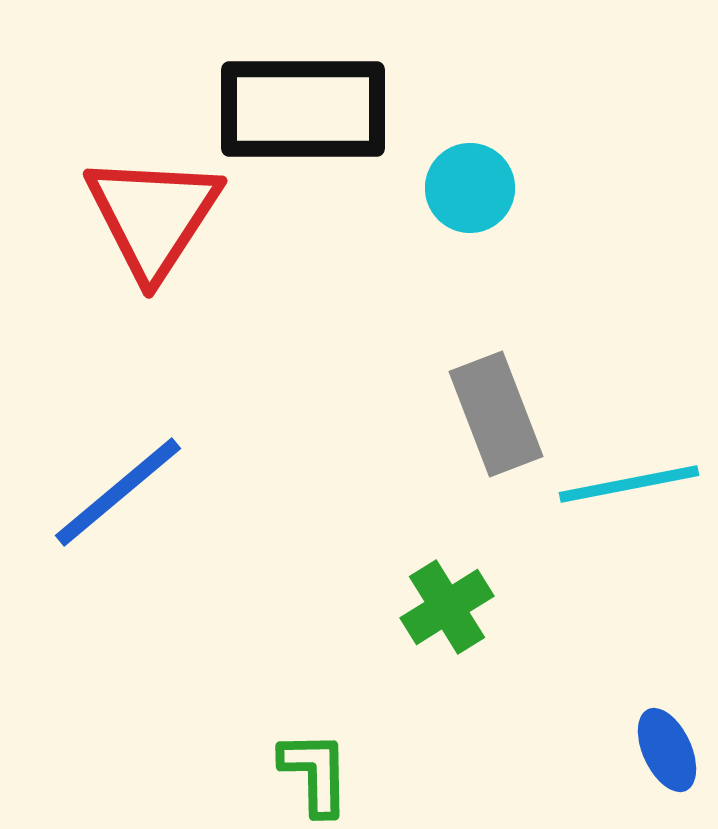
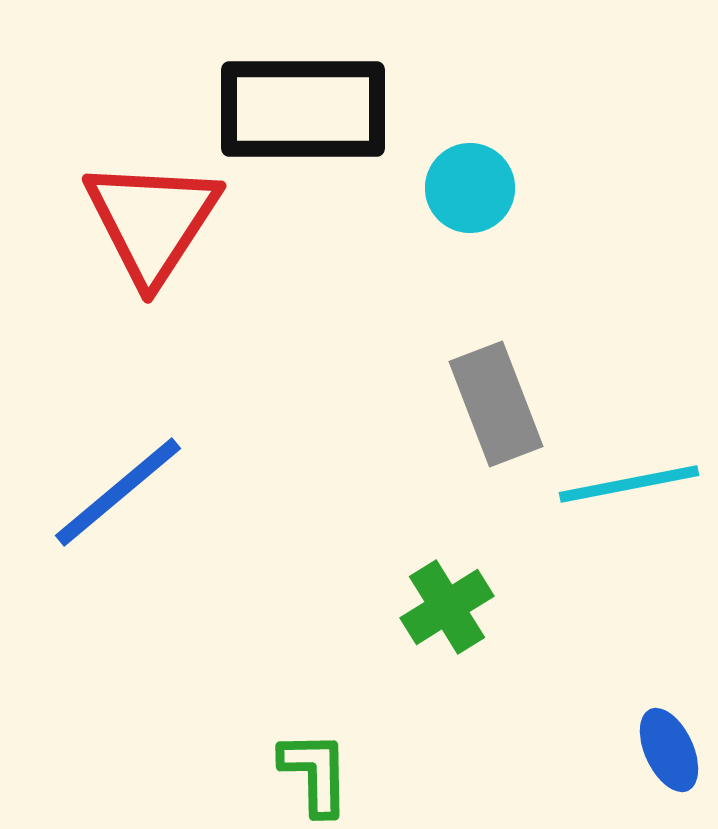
red triangle: moved 1 px left, 5 px down
gray rectangle: moved 10 px up
blue ellipse: moved 2 px right
